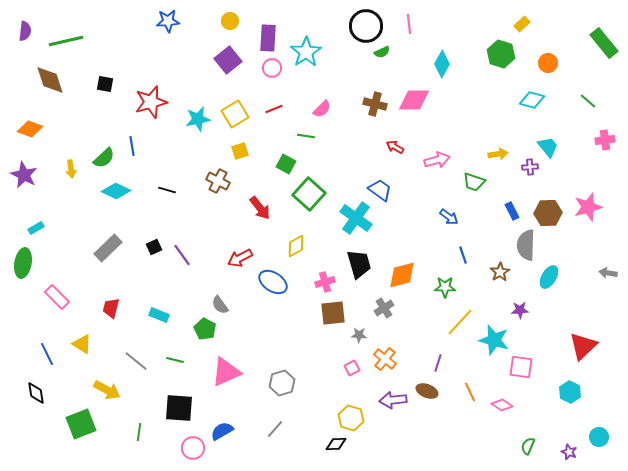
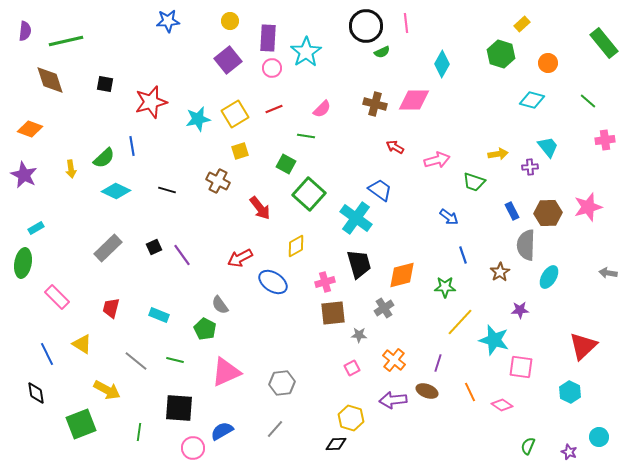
pink line at (409, 24): moved 3 px left, 1 px up
orange cross at (385, 359): moved 9 px right, 1 px down
gray hexagon at (282, 383): rotated 10 degrees clockwise
